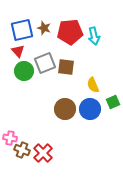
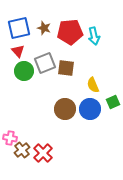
blue square: moved 3 px left, 2 px up
brown square: moved 1 px down
brown cross: rotated 28 degrees clockwise
